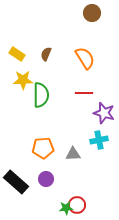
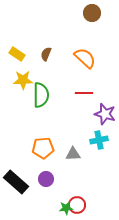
orange semicircle: rotated 15 degrees counterclockwise
purple star: moved 1 px right, 1 px down
